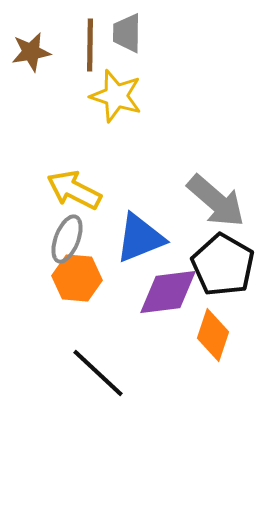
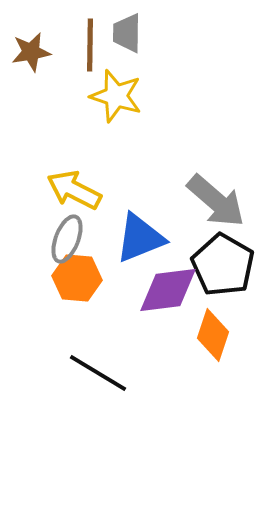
purple diamond: moved 2 px up
black line: rotated 12 degrees counterclockwise
